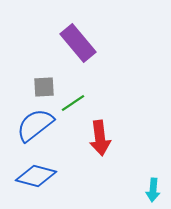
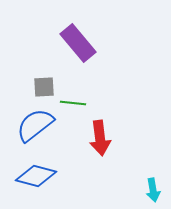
green line: rotated 40 degrees clockwise
cyan arrow: rotated 15 degrees counterclockwise
